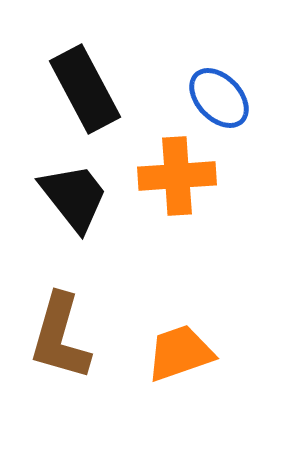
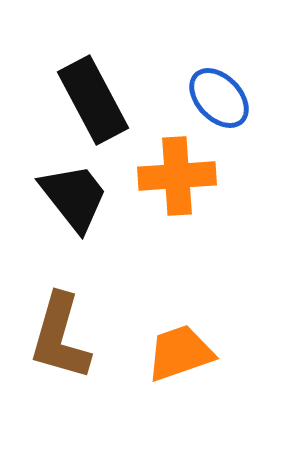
black rectangle: moved 8 px right, 11 px down
